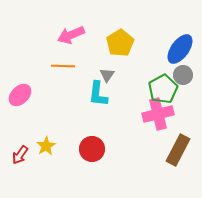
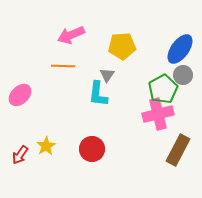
yellow pentagon: moved 2 px right, 3 px down; rotated 28 degrees clockwise
